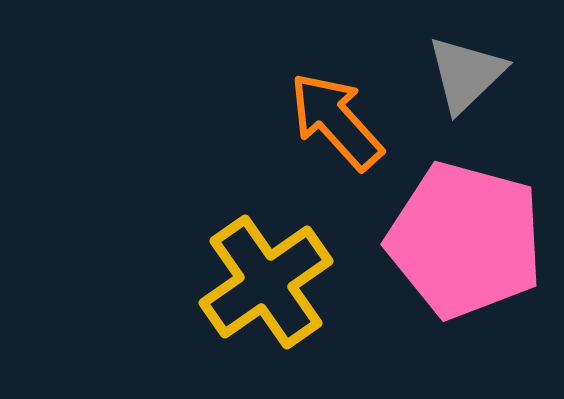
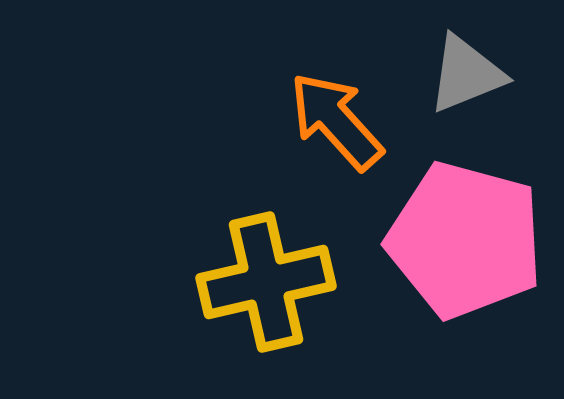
gray triangle: rotated 22 degrees clockwise
yellow cross: rotated 22 degrees clockwise
